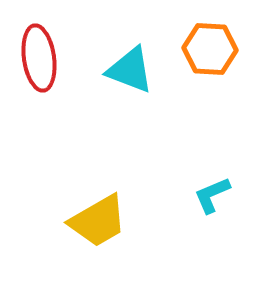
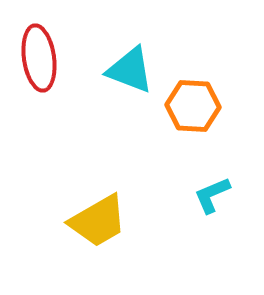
orange hexagon: moved 17 px left, 57 px down
